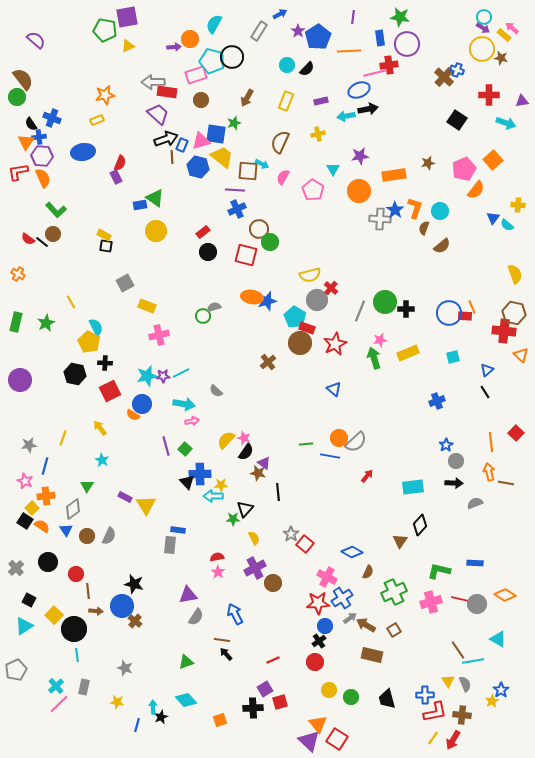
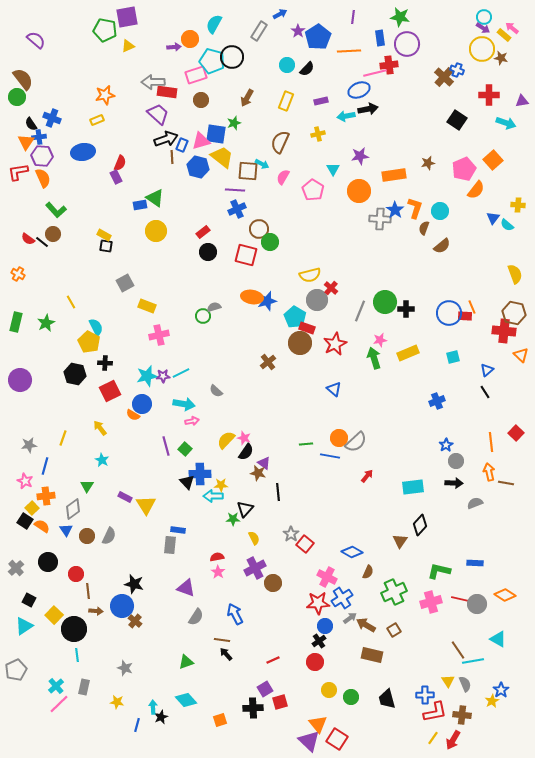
purple triangle at (188, 595): moved 2 px left, 7 px up; rotated 30 degrees clockwise
